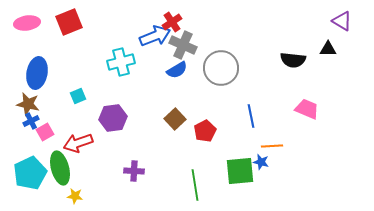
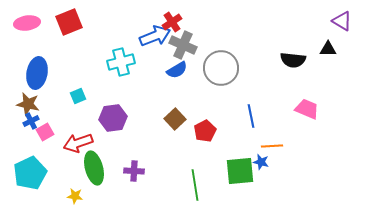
green ellipse: moved 34 px right
